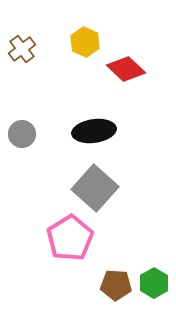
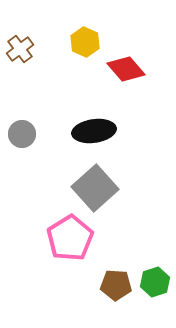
brown cross: moved 2 px left
red diamond: rotated 6 degrees clockwise
gray square: rotated 6 degrees clockwise
green hexagon: moved 1 px right, 1 px up; rotated 12 degrees clockwise
